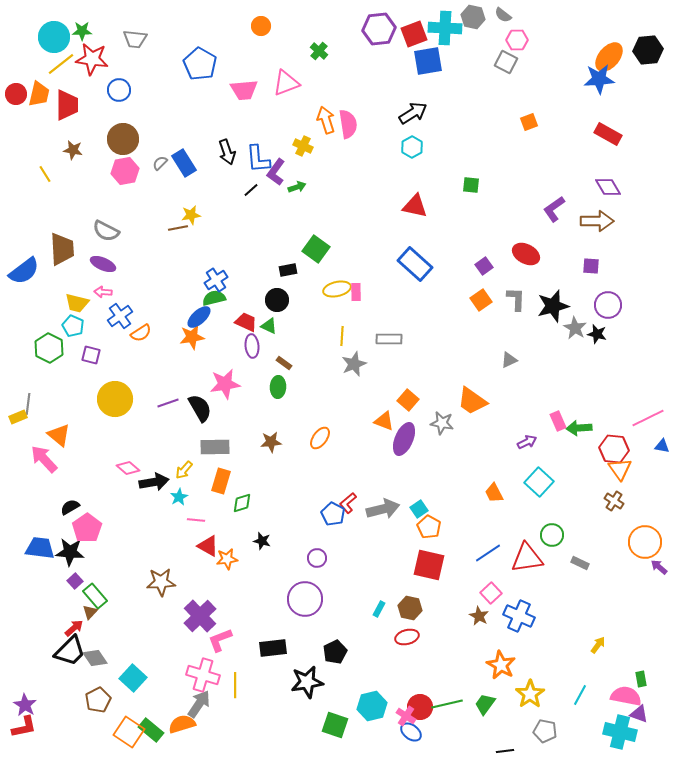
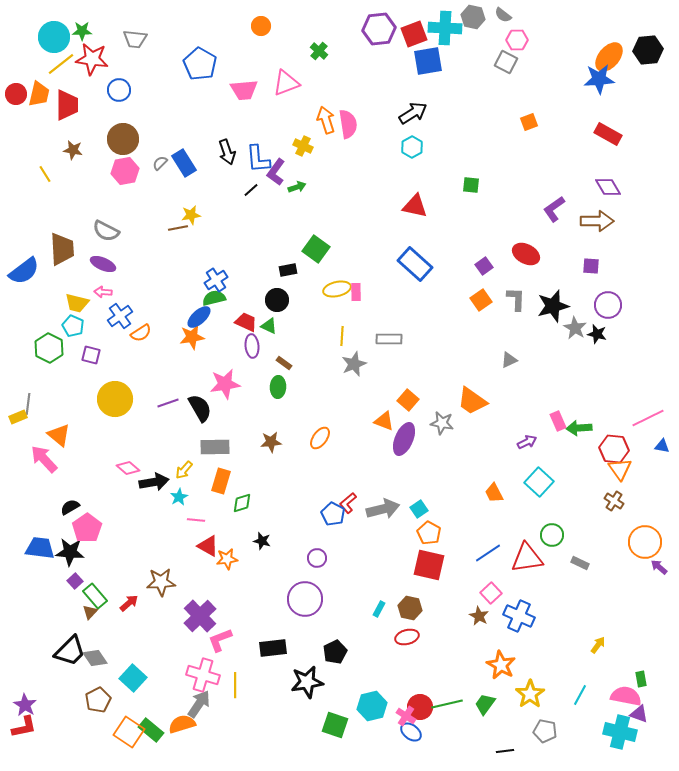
orange pentagon at (429, 527): moved 6 px down
red arrow at (74, 628): moved 55 px right, 25 px up
